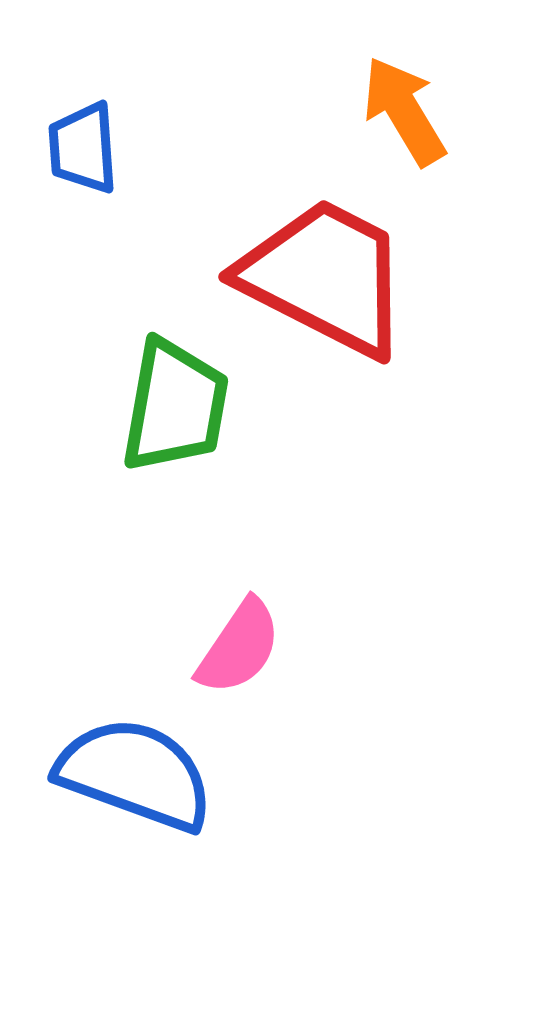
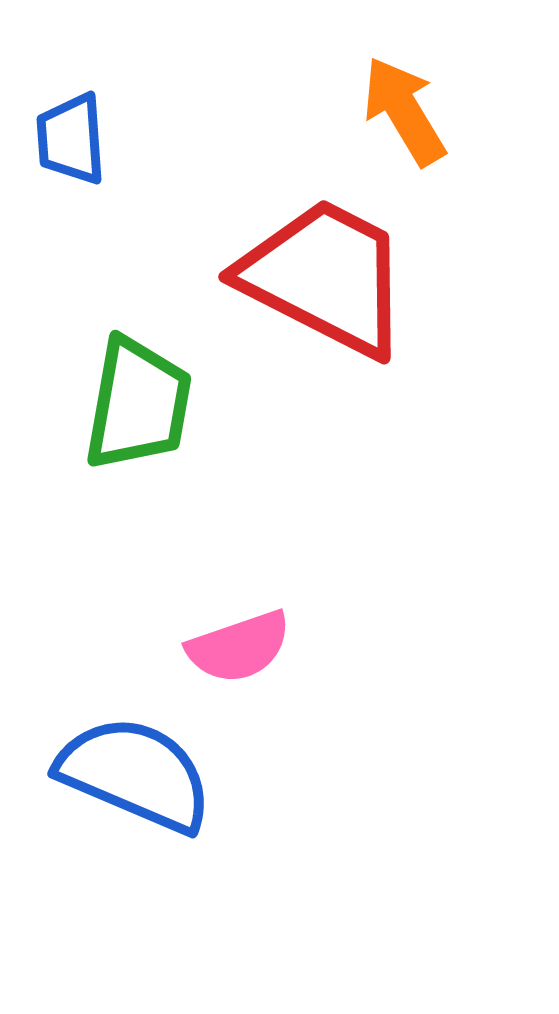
blue trapezoid: moved 12 px left, 9 px up
green trapezoid: moved 37 px left, 2 px up
pink semicircle: rotated 37 degrees clockwise
blue semicircle: rotated 3 degrees clockwise
